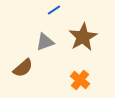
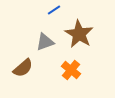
brown star: moved 4 px left, 3 px up; rotated 12 degrees counterclockwise
orange cross: moved 9 px left, 10 px up
